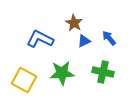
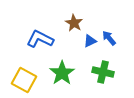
blue triangle: moved 6 px right
green star: rotated 30 degrees counterclockwise
